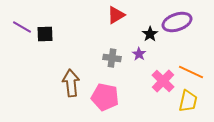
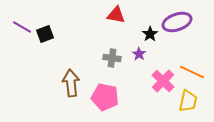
red triangle: rotated 42 degrees clockwise
black square: rotated 18 degrees counterclockwise
orange line: moved 1 px right
